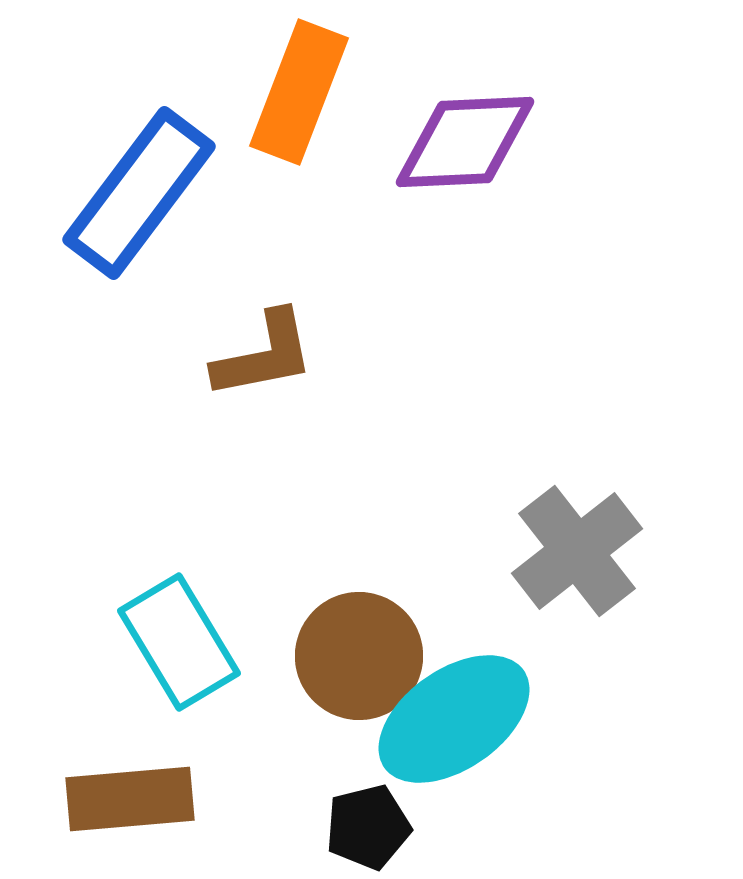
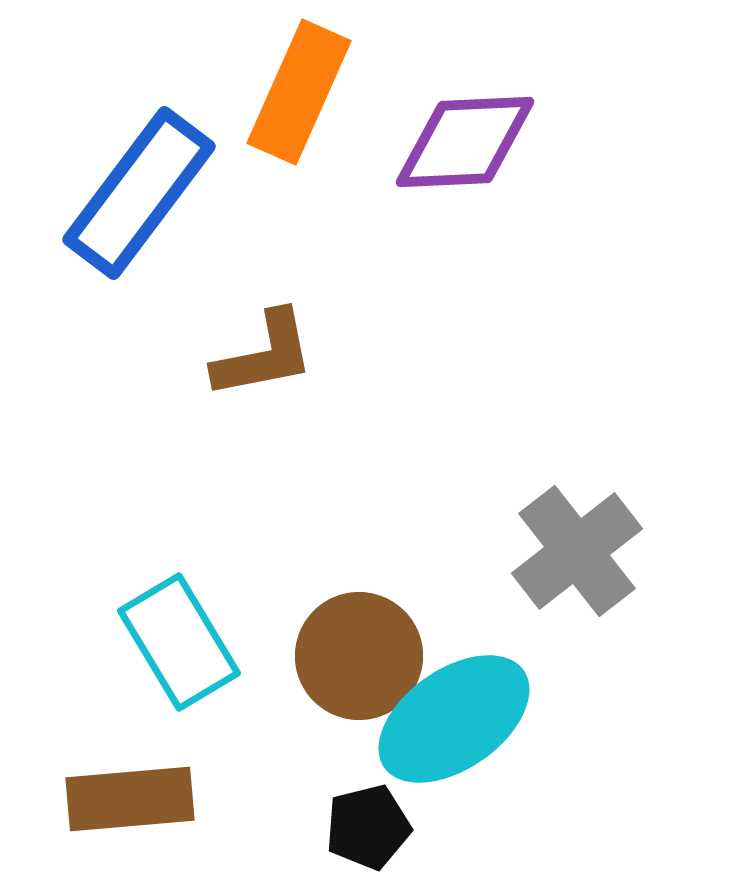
orange rectangle: rotated 3 degrees clockwise
